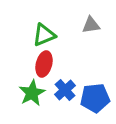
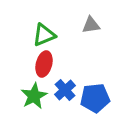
green star: moved 2 px right, 3 px down
